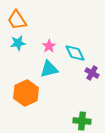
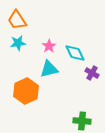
orange hexagon: moved 2 px up
